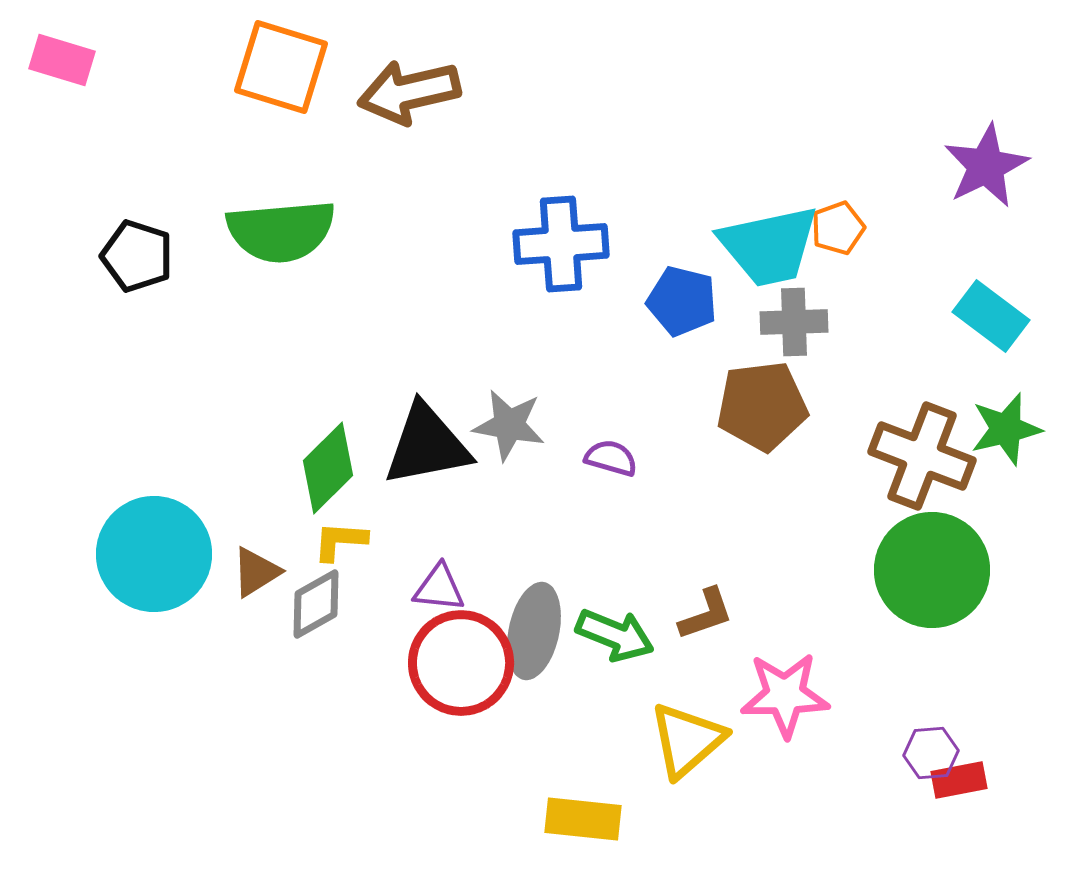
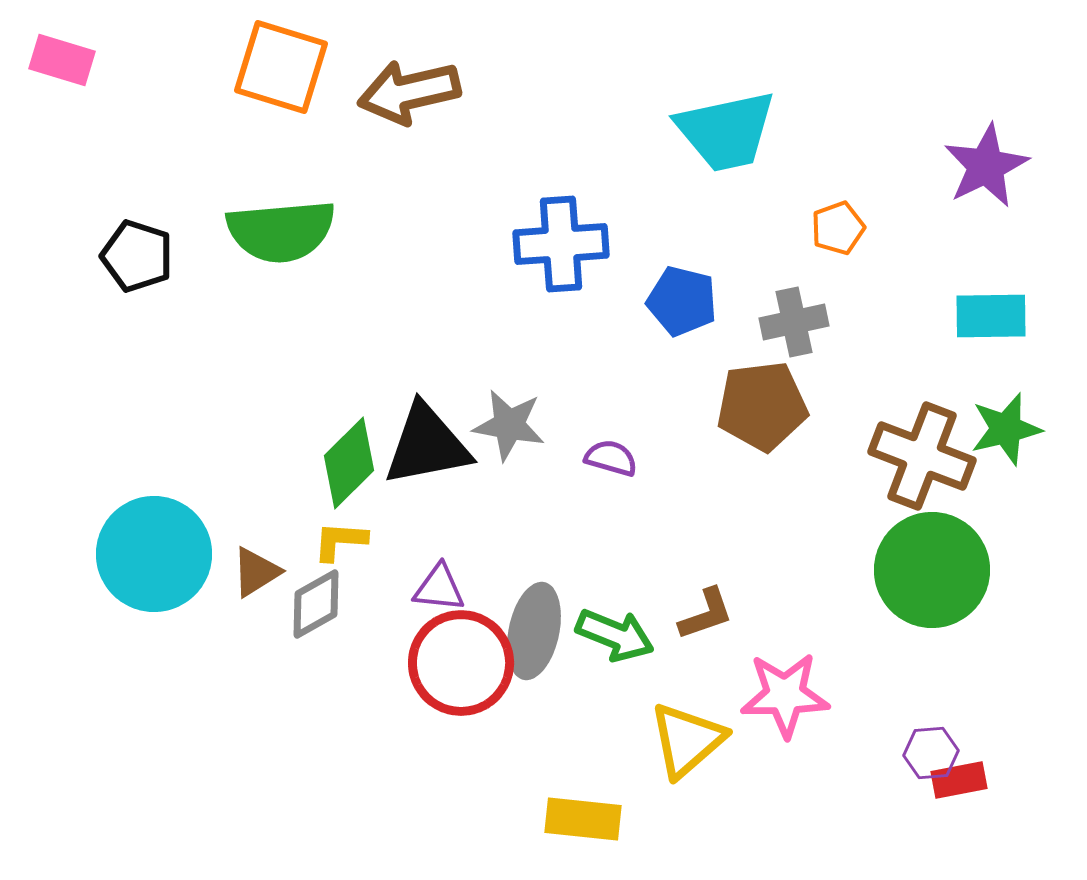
cyan trapezoid: moved 43 px left, 115 px up
cyan rectangle: rotated 38 degrees counterclockwise
gray cross: rotated 10 degrees counterclockwise
green diamond: moved 21 px right, 5 px up
